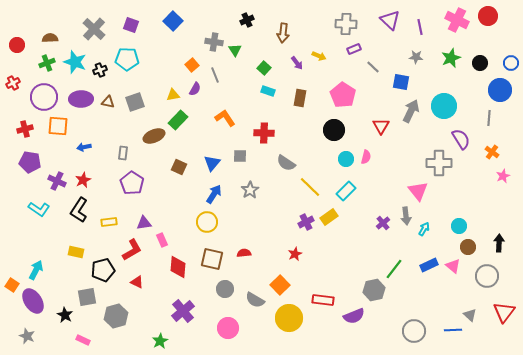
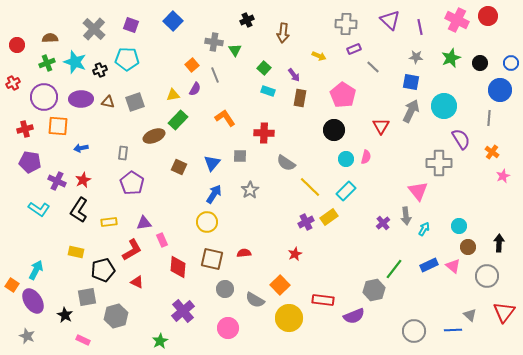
purple arrow at (297, 63): moved 3 px left, 12 px down
blue square at (401, 82): moved 10 px right
blue arrow at (84, 147): moved 3 px left, 1 px down
